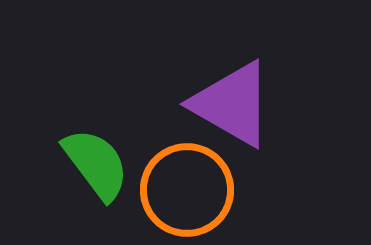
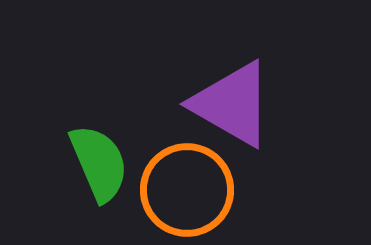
green semicircle: moved 3 px right, 1 px up; rotated 14 degrees clockwise
